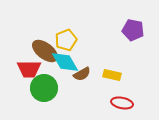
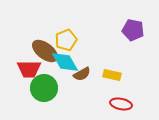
red ellipse: moved 1 px left, 1 px down
